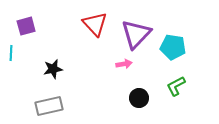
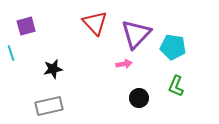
red triangle: moved 1 px up
cyan line: rotated 21 degrees counterclockwise
green L-shape: rotated 40 degrees counterclockwise
